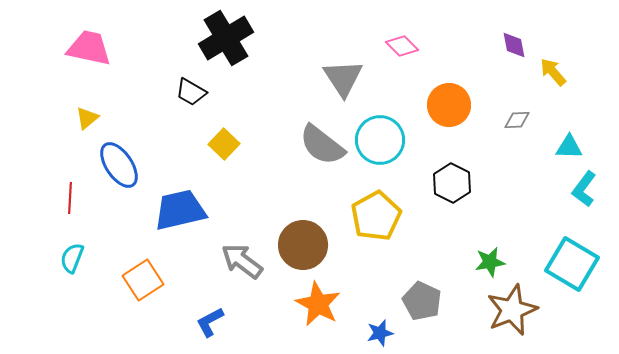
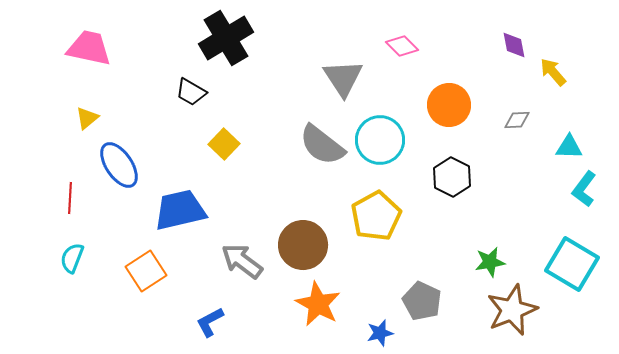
black hexagon: moved 6 px up
orange square: moved 3 px right, 9 px up
